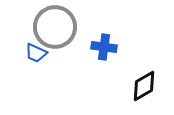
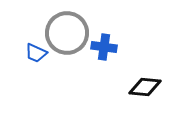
gray circle: moved 12 px right, 6 px down
black diamond: moved 1 px right, 1 px down; rotated 36 degrees clockwise
